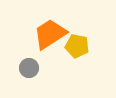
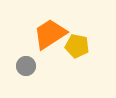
gray circle: moved 3 px left, 2 px up
